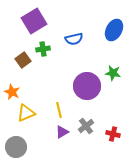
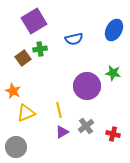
green cross: moved 3 px left
brown square: moved 2 px up
orange star: moved 1 px right, 1 px up
